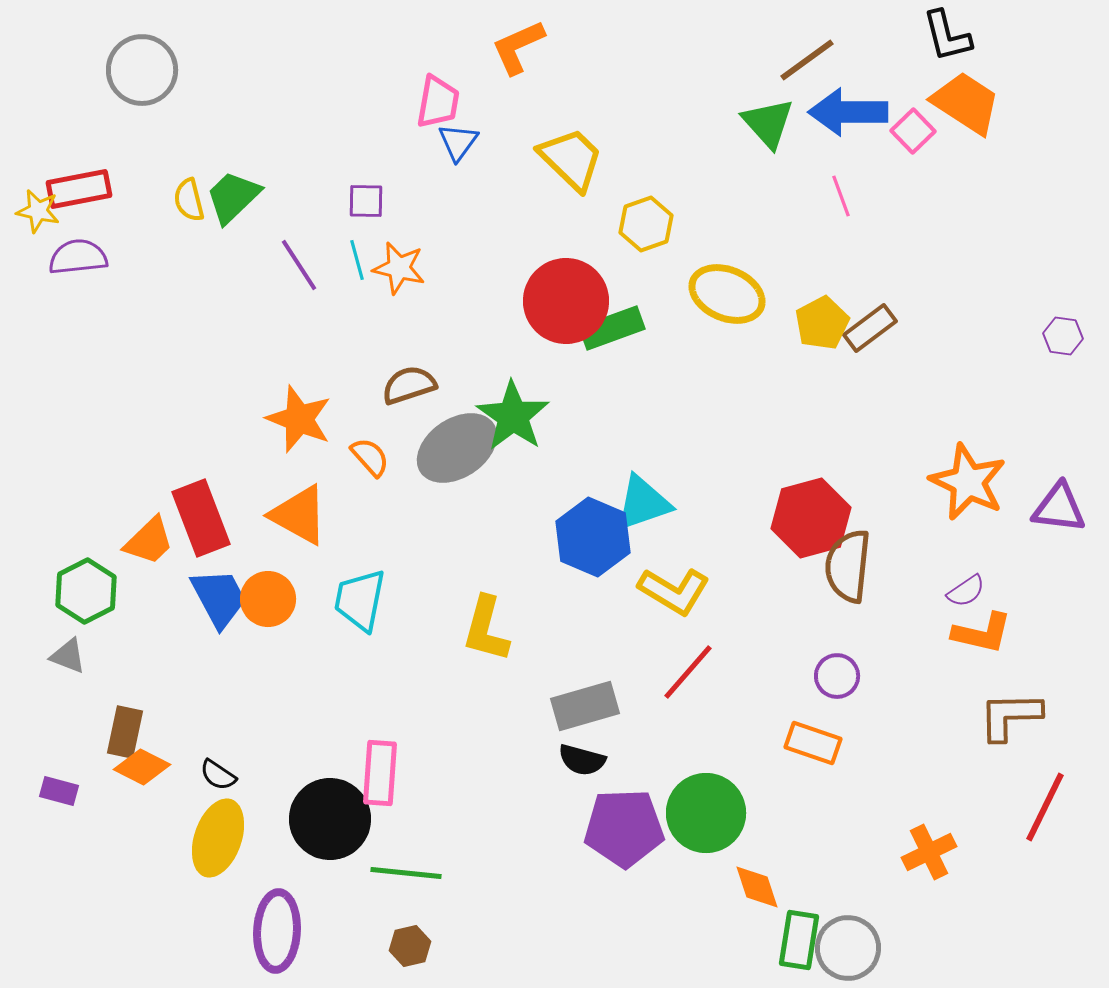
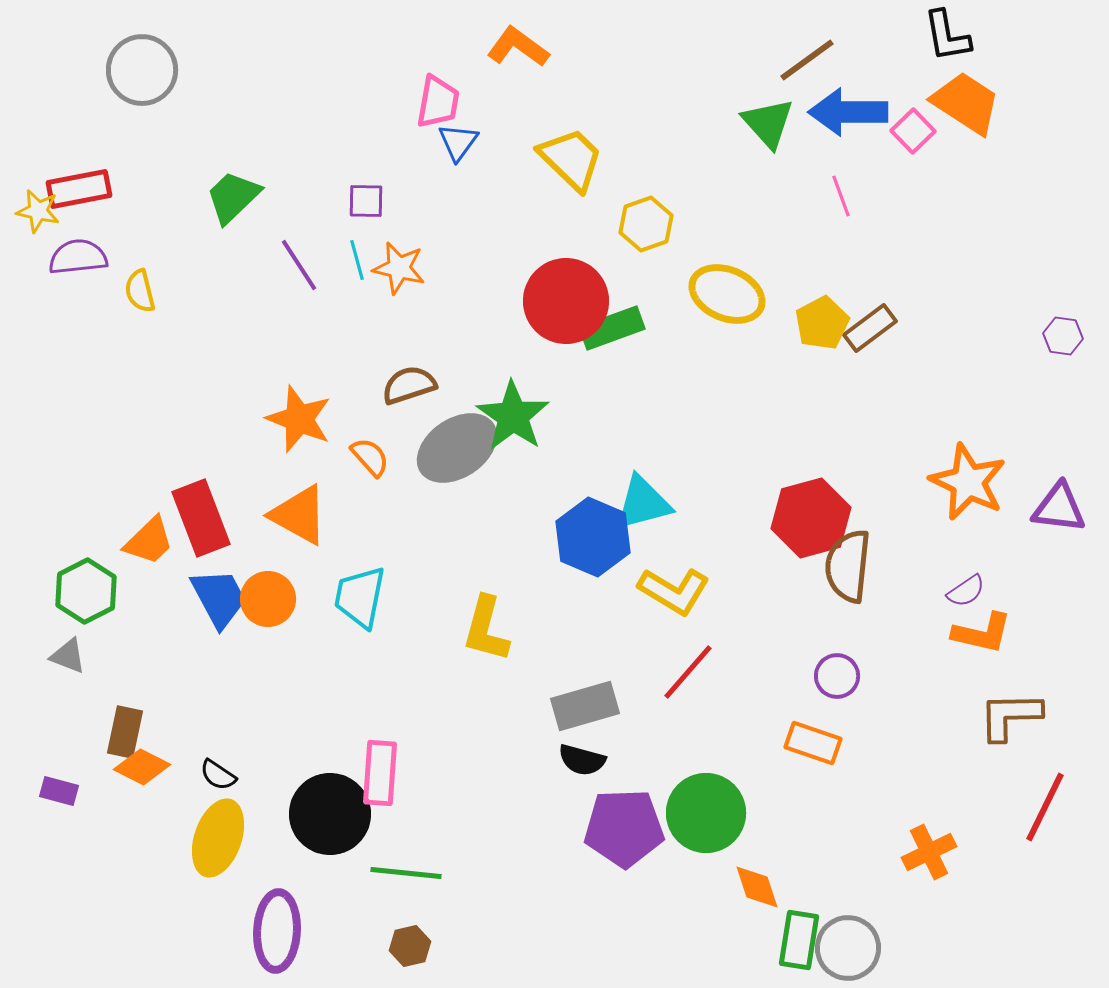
black L-shape at (947, 36): rotated 4 degrees clockwise
orange L-shape at (518, 47): rotated 60 degrees clockwise
yellow semicircle at (189, 200): moved 49 px left, 91 px down
cyan triangle at (643, 503): rotated 4 degrees clockwise
cyan trapezoid at (360, 600): moved 3 px up
black circle at (330, 819): moved 5 px up
